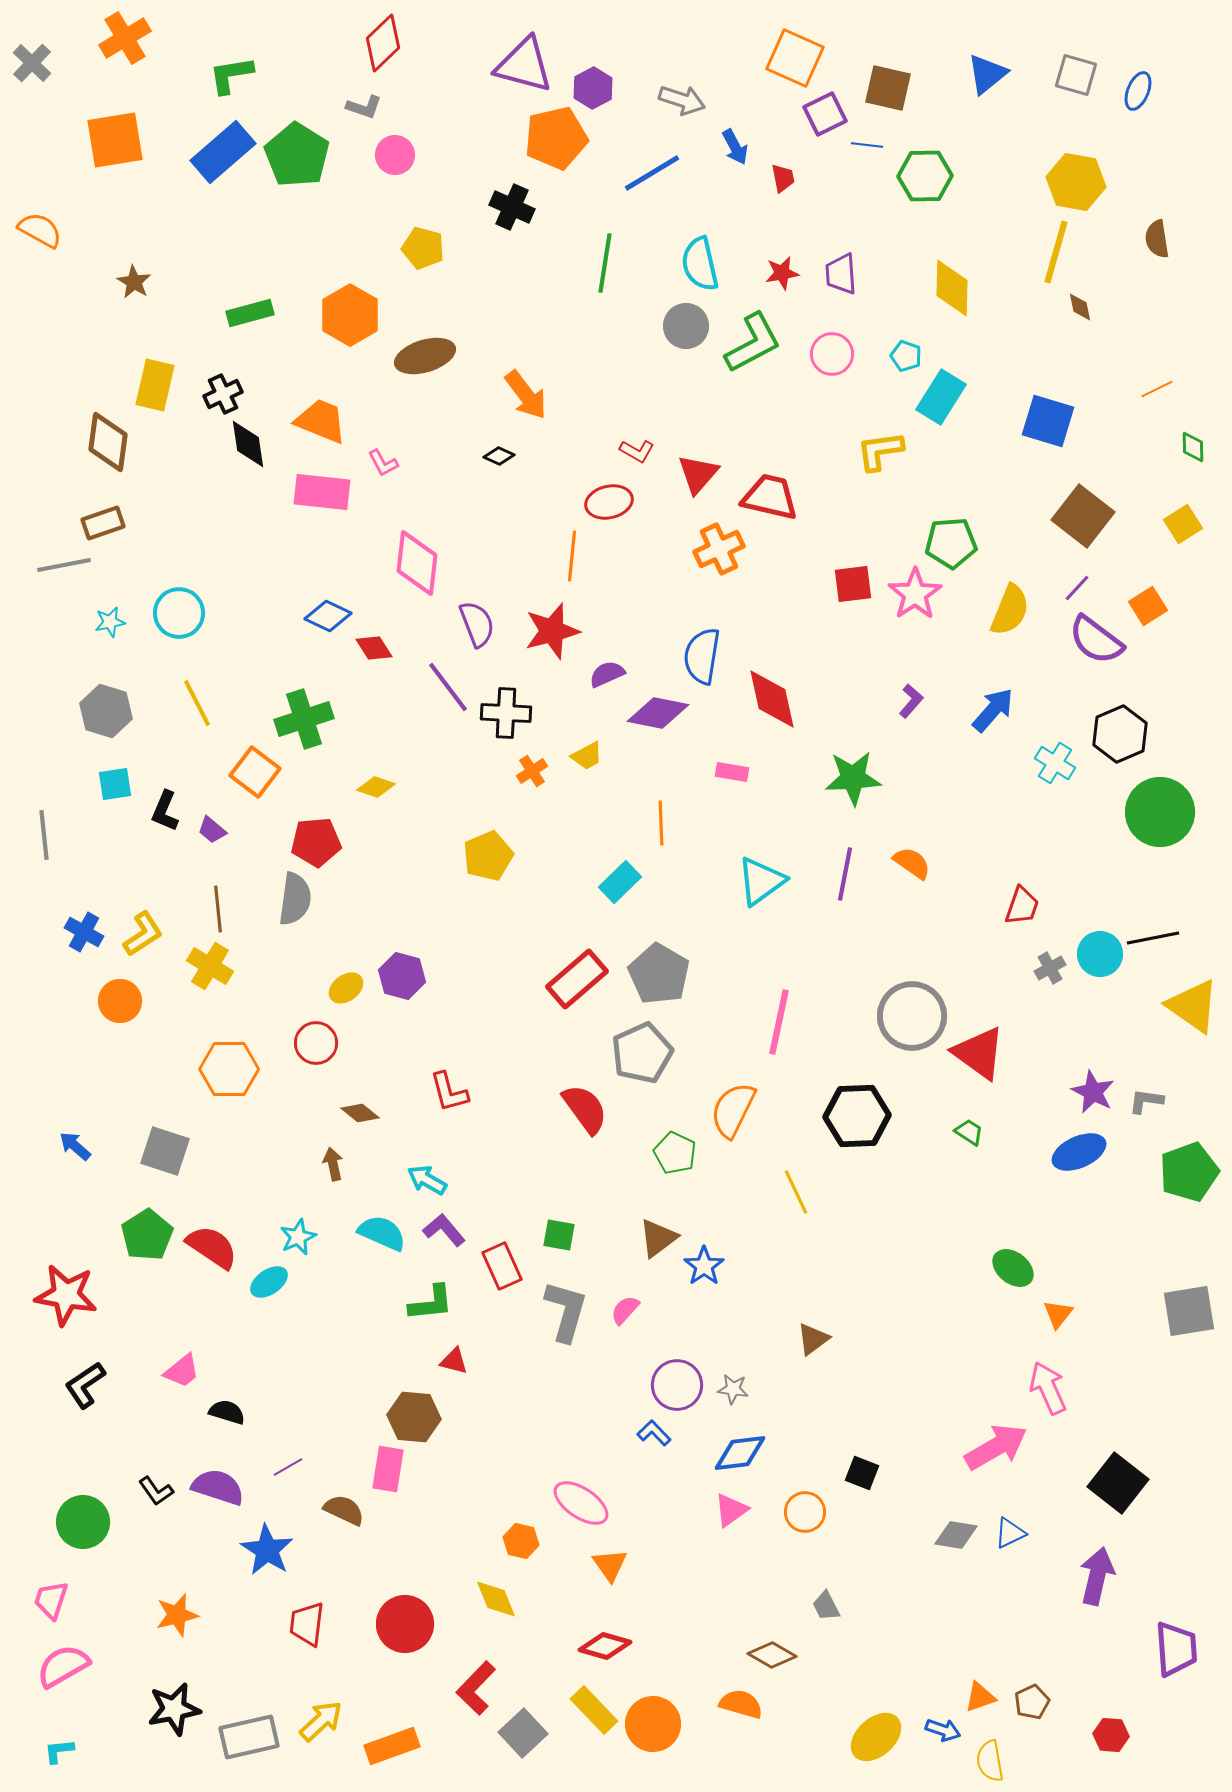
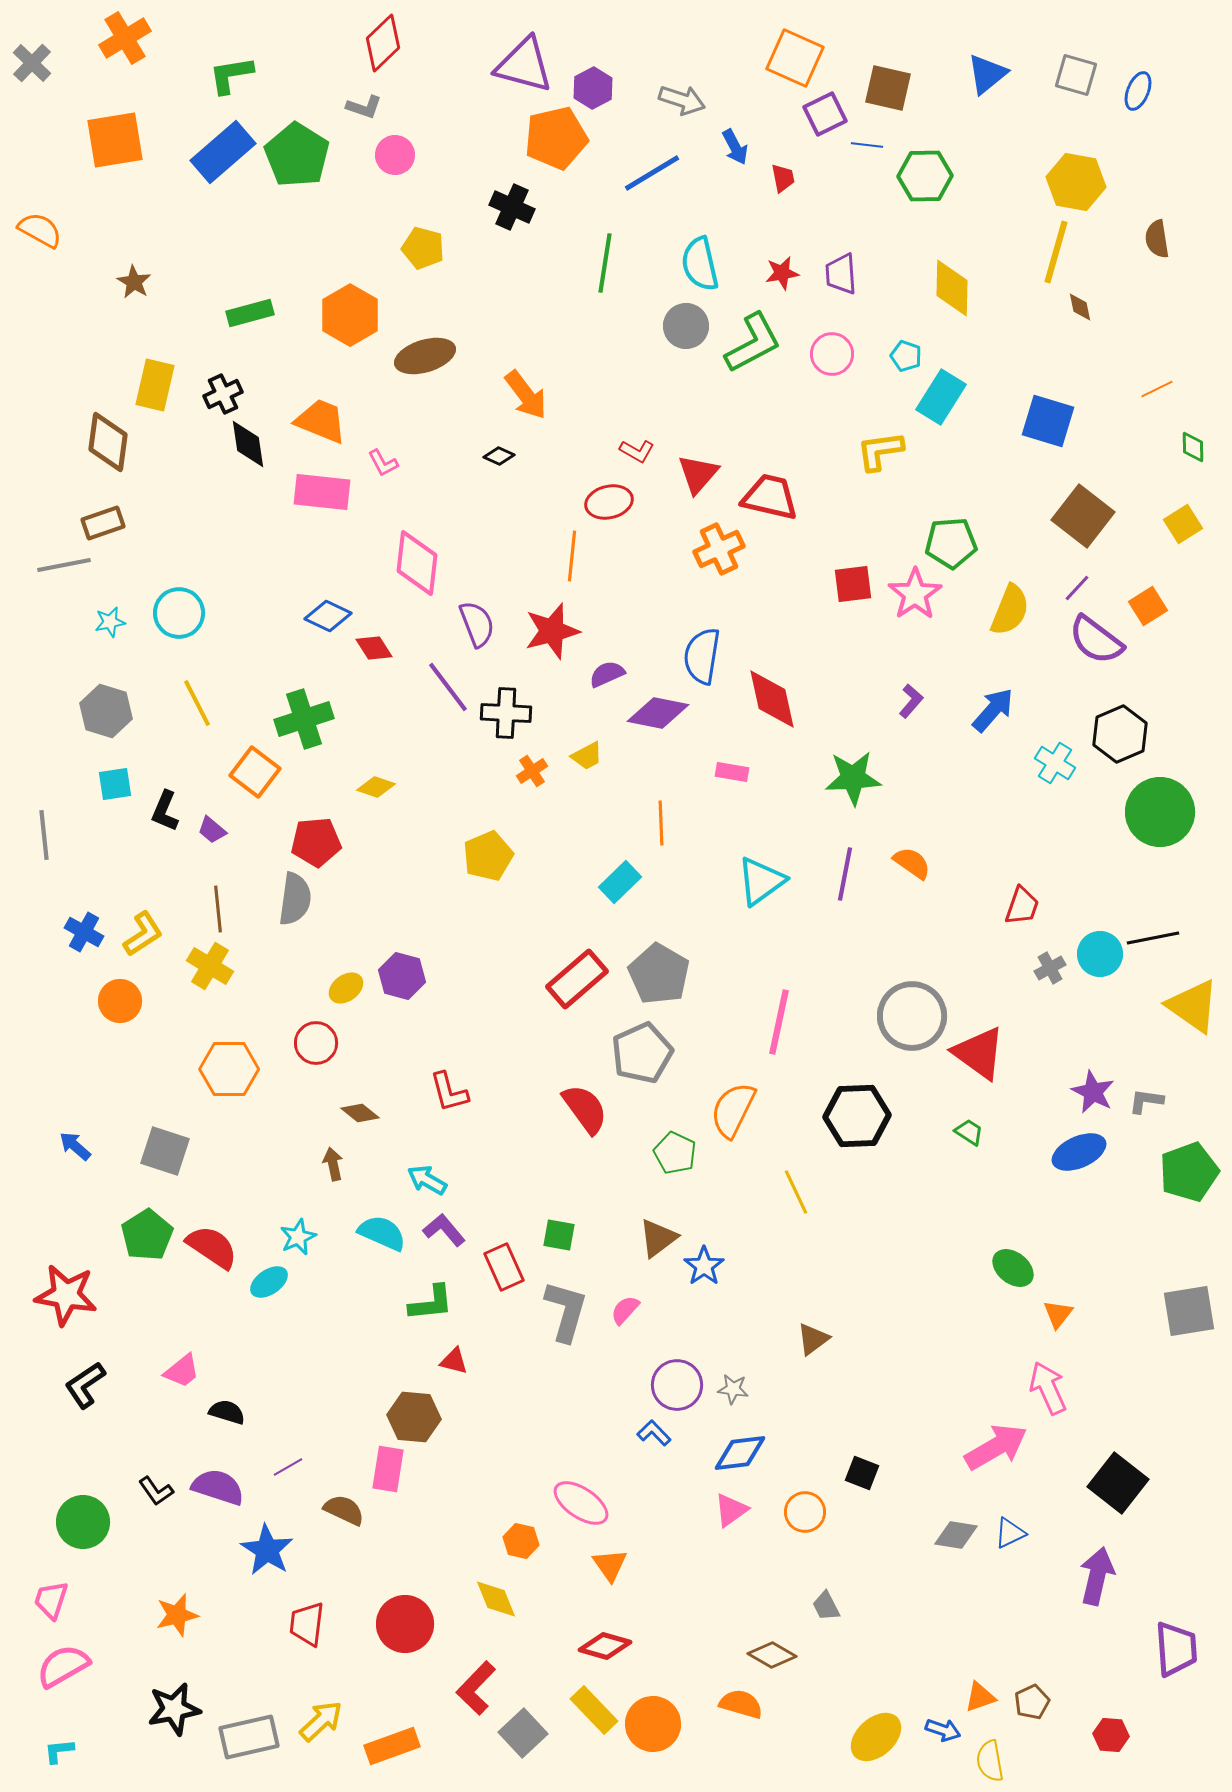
red rectangle at (502, 1266): moved 2 px right, 1 px down
